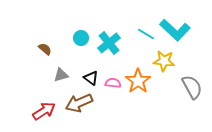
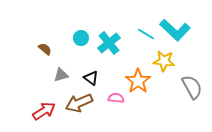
pink semicircle: moved 3 px right, 15 px down
